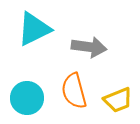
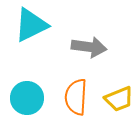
cyan triangle: moved 3 px left, 4 px up
orange semicircle: moved 2 px right, 6 px down; rotated 18 degrees clockwise
yellow trapezoid: moved 1 px right, 1 px up
